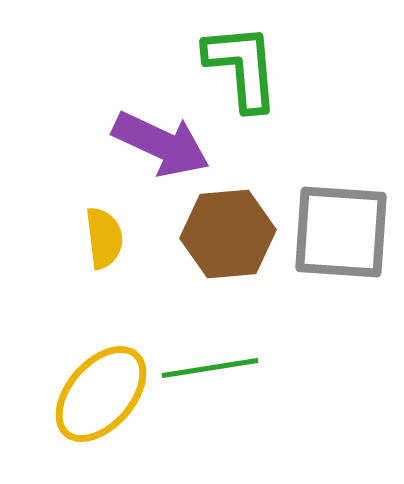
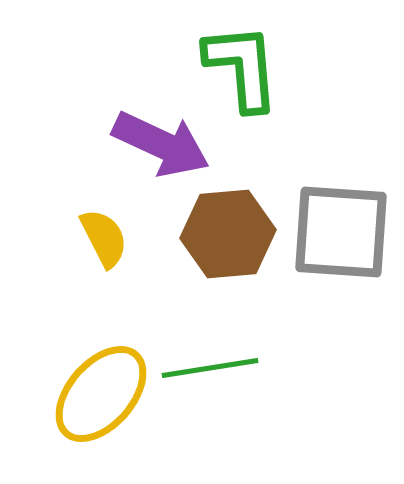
yellow semicircle: rotated 20 degrees counterclockwise
